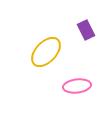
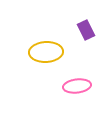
yellow ellipse: rotated 44 degrees clockwise
